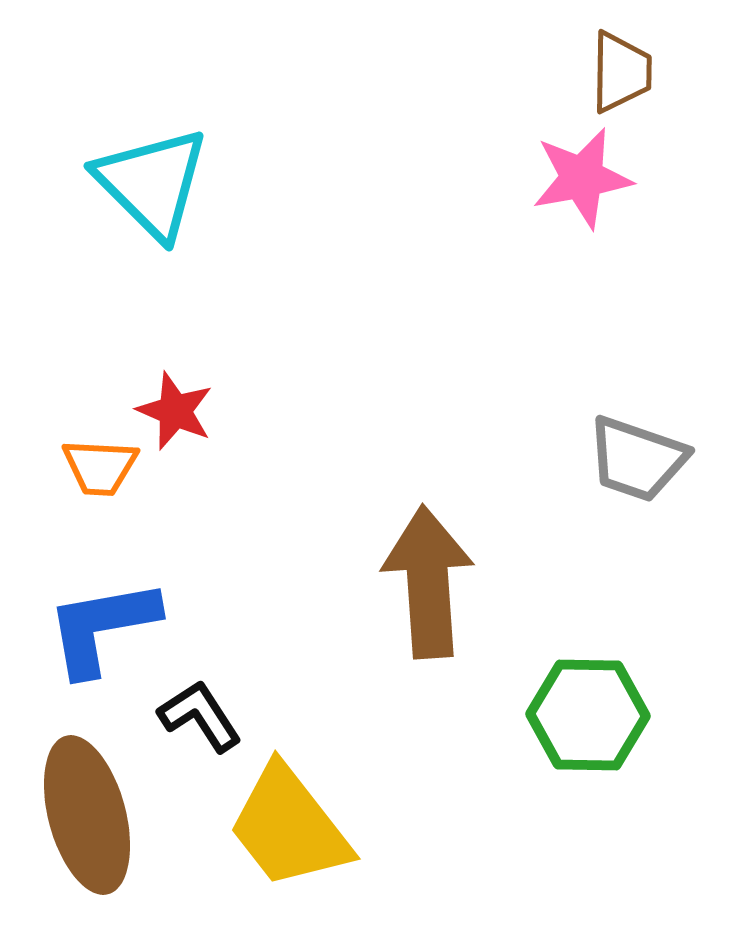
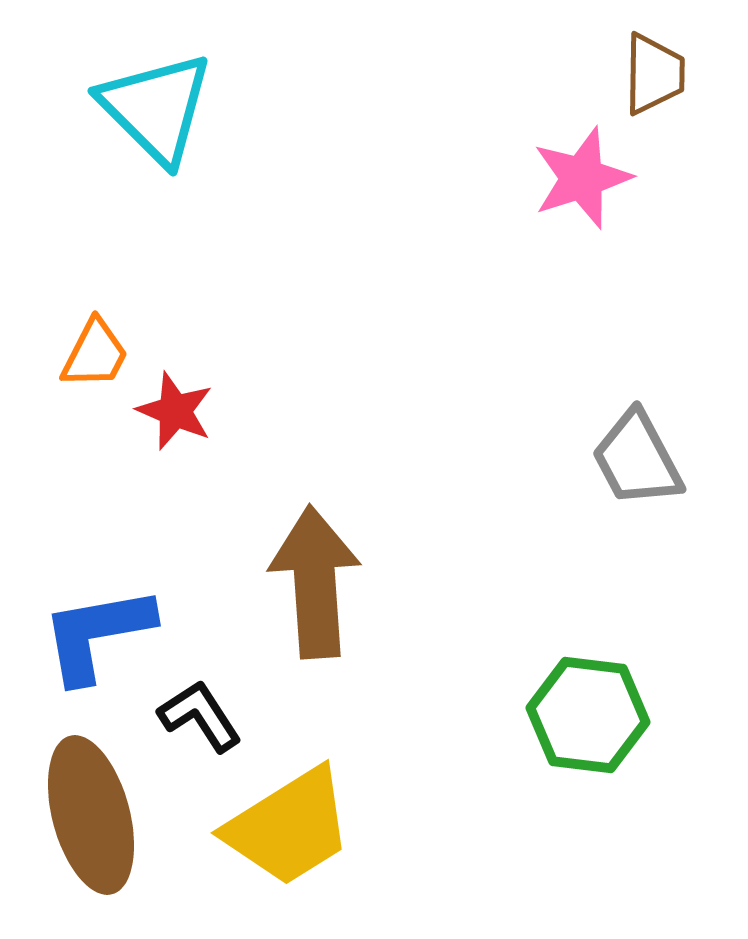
brown trapezoid: moved 33 px right, 2 px down
pink star: rotated 8 degrees counterclockwise
cyan triangle: moved 4 px right, 75 px up
gray trapezoid: rotated 43 degrees clockwise
orange trapezoid: moved 5 px left, 113 px up; rotated 66 degrees counterclockwise
brown arrow: moved 113 px left
blue L-shape: moved 5 px left, 7 px down
green hexagon: rotated 6 degrees clockwise
brown ellipse: moved 4 px right
yellow trapezoid: rotated 84 degrees counterclockwise
